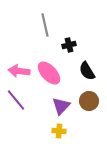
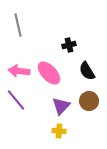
gray line: moved 27 px left
